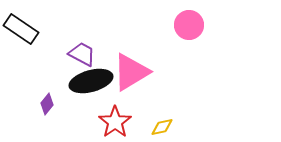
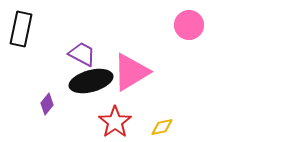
black rectangle: rotated 68 degrees clockwise
